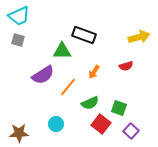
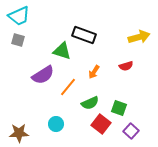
green triangle: rotated 18 degrees clockwise
